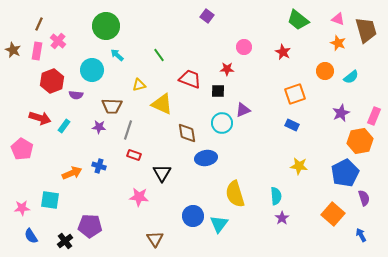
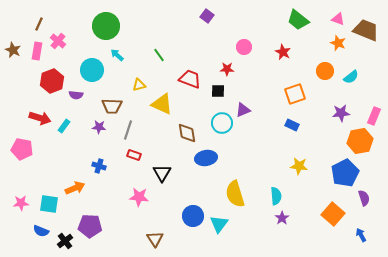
brown trapezoid at (366, 30): rotated 52 degrees counterclockwise
purple star at (341, 113): rotated 18 degrees clockwise
pink pentagon at (22, 149): rotated 20 degrees counterclockwise
orange arrow at (72, 173): moved 3 px right, 15 px down
cyan square at (50, 200): moved 1 px left, 4 px down
pink star at (22, 208): moved 1 px left, 5 px up
blue semicircle at (31, 236): moved 10 px right, 5 px up; rotated 35 degrees counterclockwise
